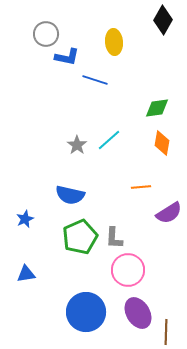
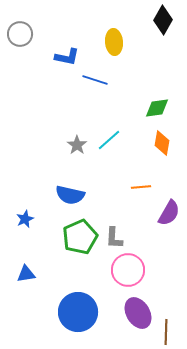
gray circle: moved 26 px left
purple semicircle: rotated 28 degrees counterclockwise
blue circle: moved 8 px left
